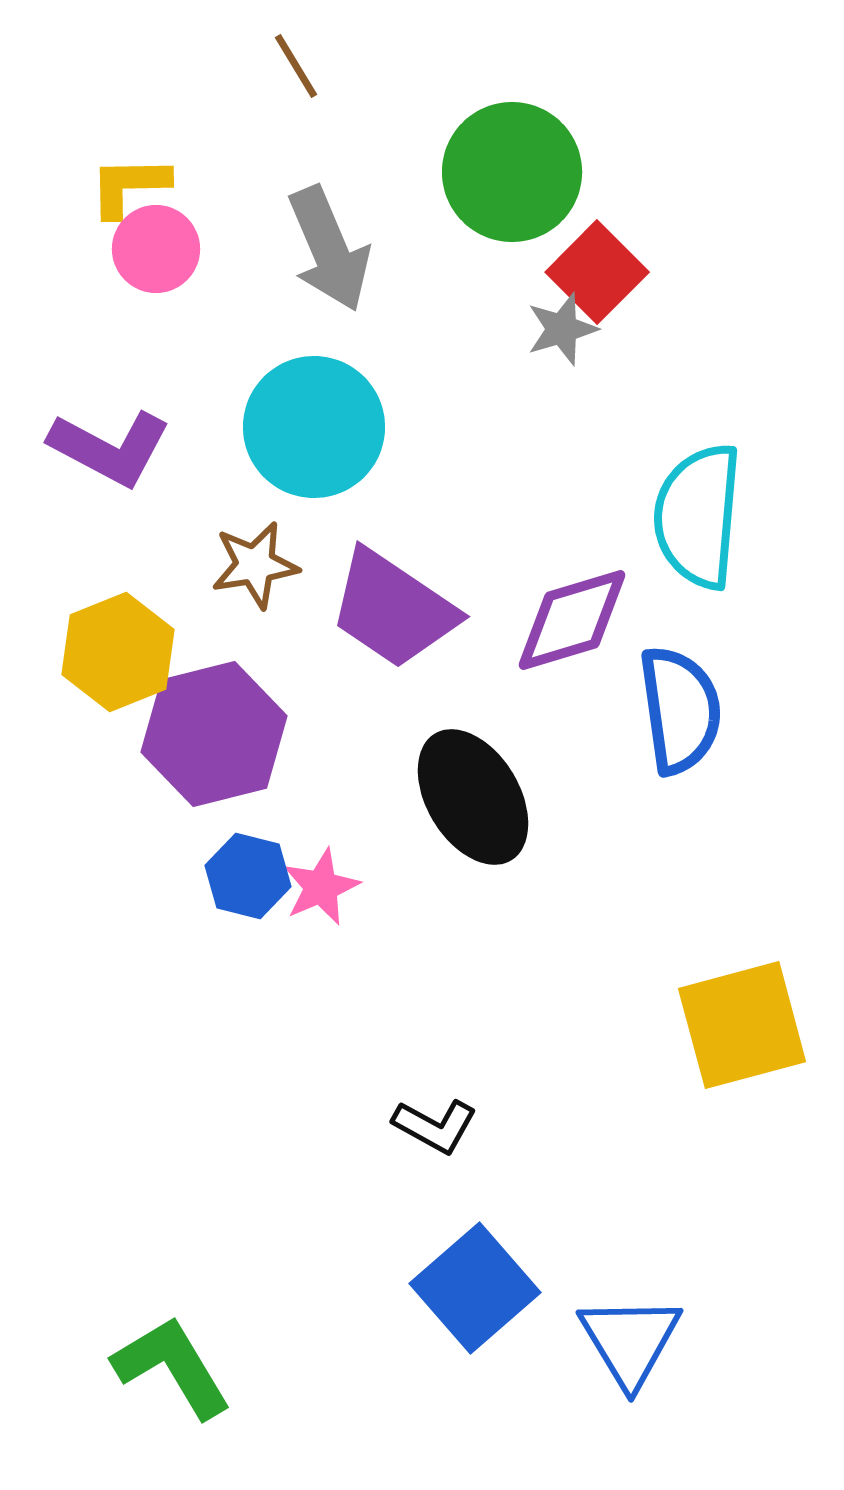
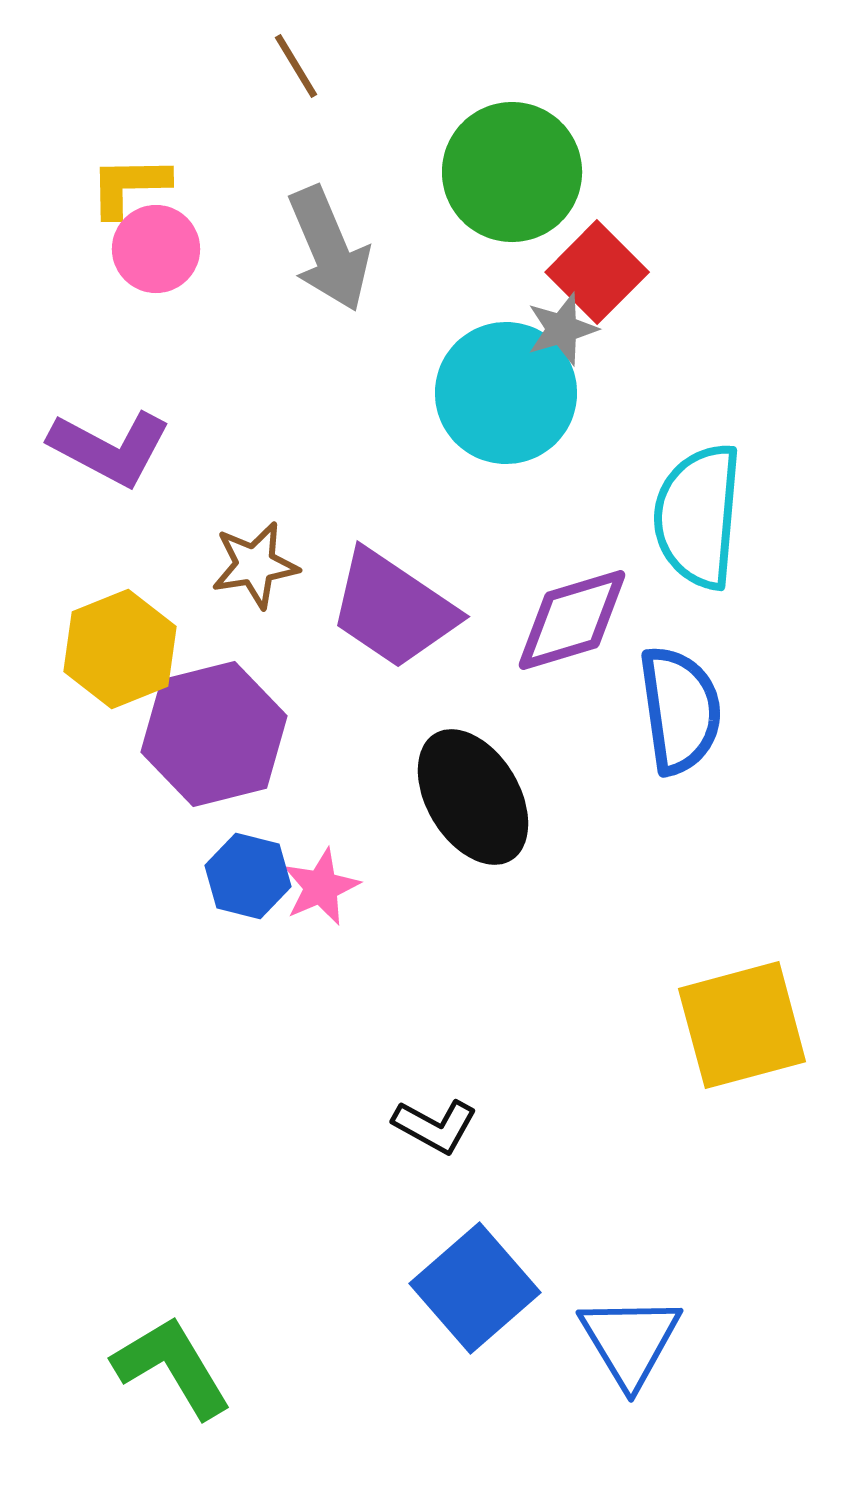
cyan circle: moved 192 px right, 34 px up
yellow hexagon: moved 2 px right, 3 px up
